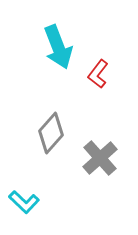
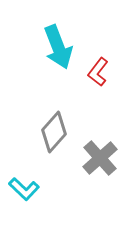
red L-shape: moved 2 px up
gray diamond: moved 3 px right, 1 px up
cyan L-shape: moved 13 px up
